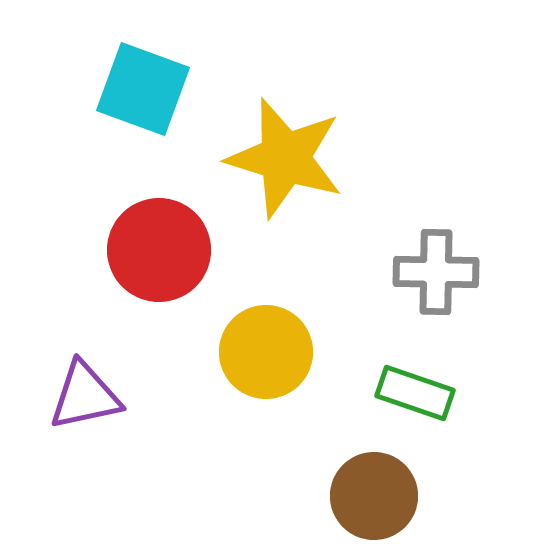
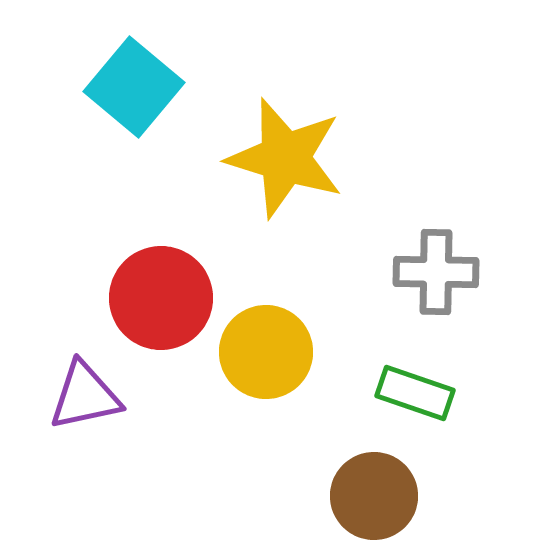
cyan square: moved 9 px left, 2 px up; rotated 20 degrees clockwise
red circle: moved 2 px right, 48 px down
